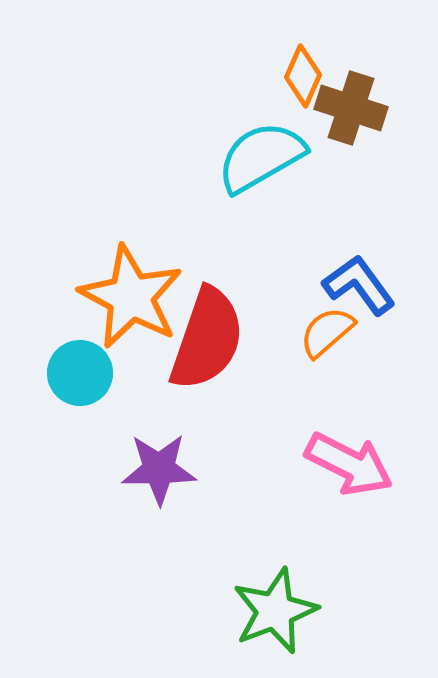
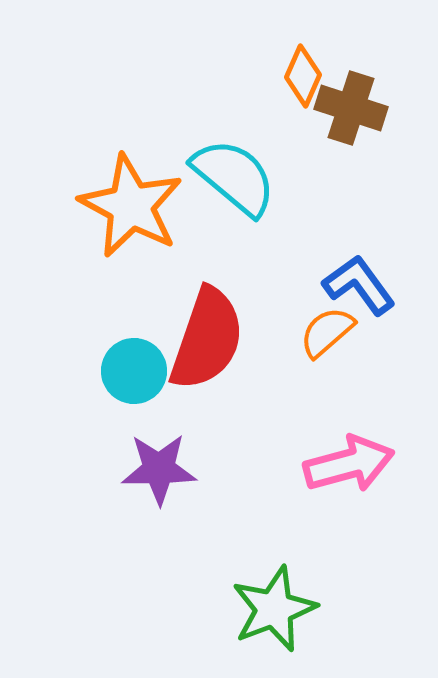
cyan semicircle: moved 27 px left, 20 px down; rotated 70 degrees clockwise
orange star: moved 91 px up
cyan circle: moved 54 px right, 2 px up
pink arrow: rotated 42 degrees counterclockwise
green star: moved 1 px left, 2 px up
